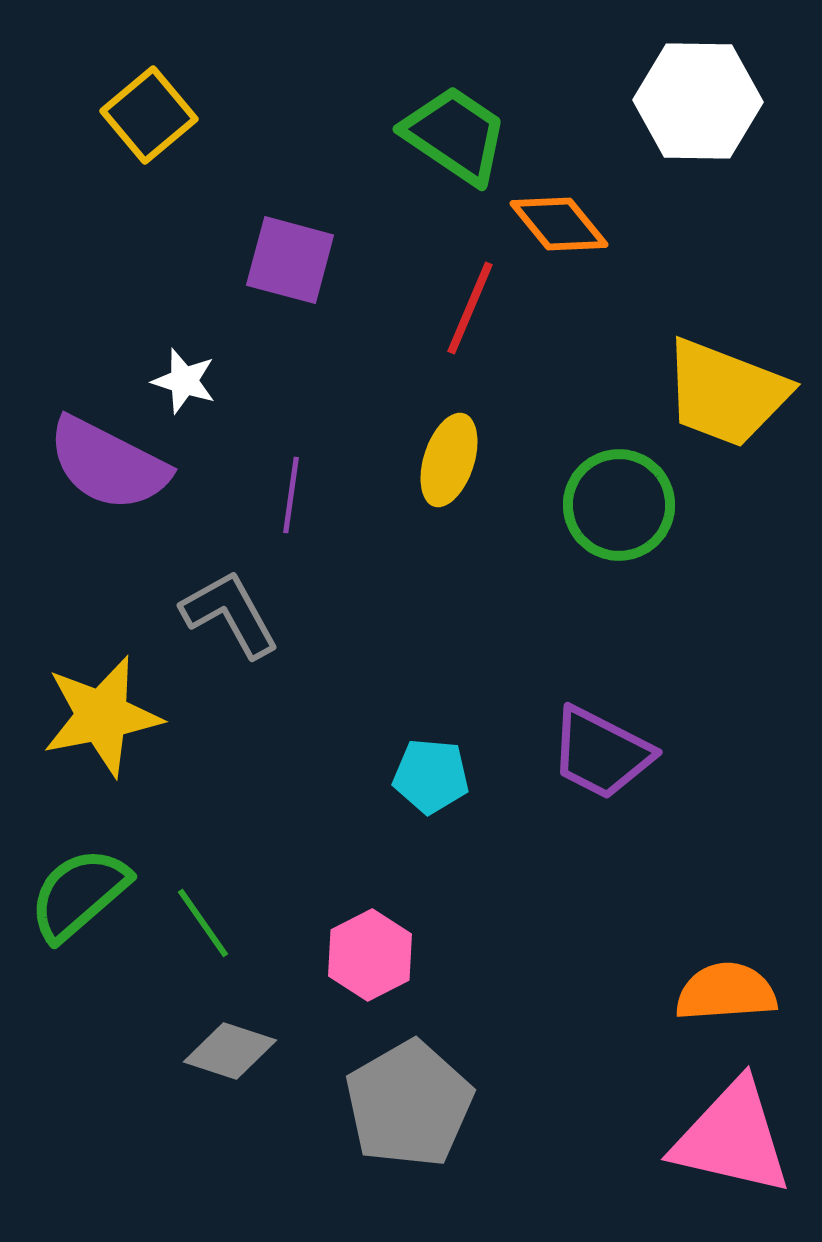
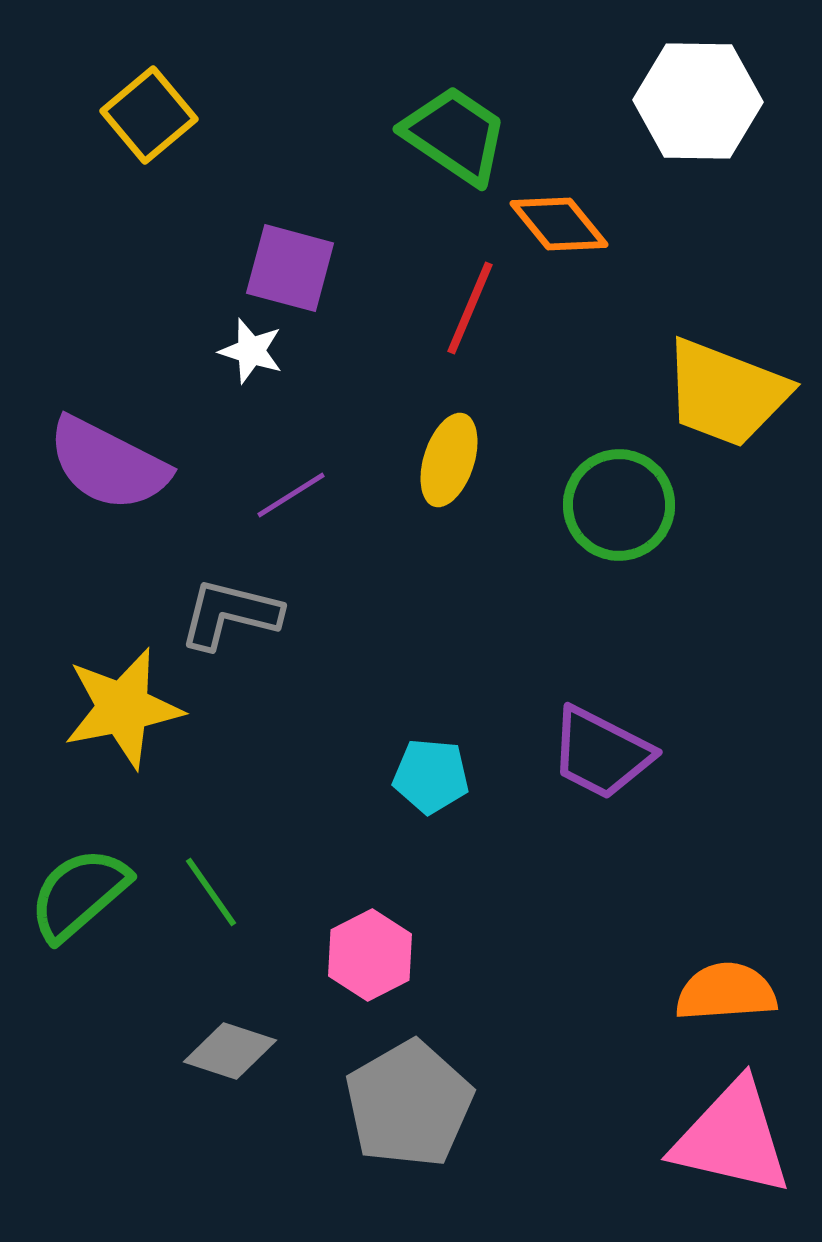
purple square: moved 8 px down
white star: moved 67 px right, 30 px up
purple line: rotated 50 degrees clockwise
gray L-shape: rotated 47 degrees counterclockwise
yellow star: moved 21 px right, 8 px up
green line: moved 8 px right, 31 px up
